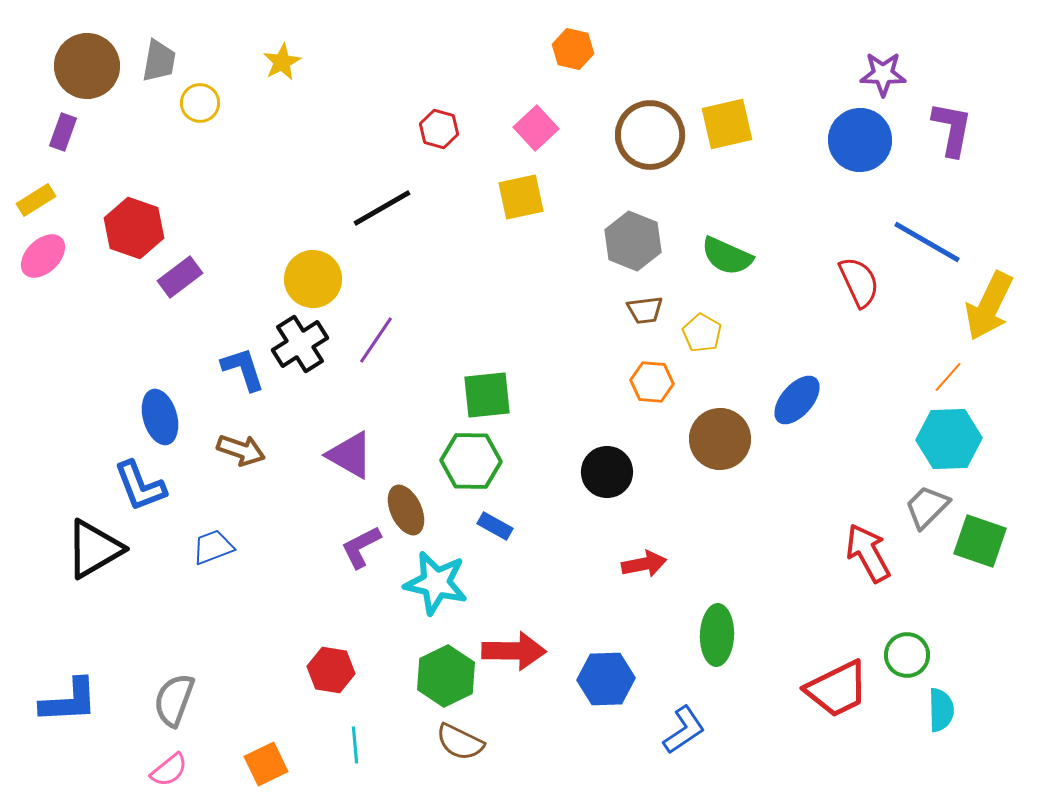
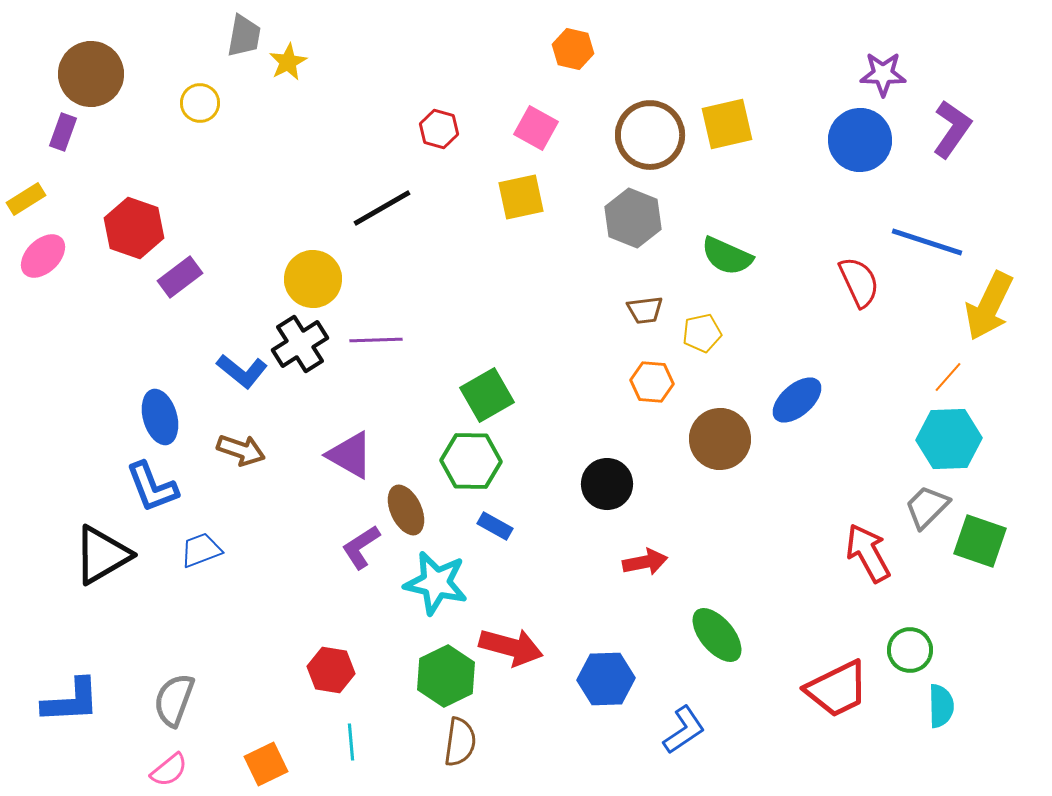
gray trapezoid at (159, 61): moved 85 px right, 25 px up
yellow star at (282, 62): moved 6 px right
brown circle at (87, 66): moved 4 px right, 8 px down
pink square at (536, 128): rotated 18 degrees counterclockwise
purple L-shape at (952, 129): rotated 24 degrees clockwise
yellow rectangle at (36, 200): moved 10 px left, 1 px up
gray hexagon at (633, 241): moved 23 px up
blue line at (927, 242): rotated 12 degrees counterclockwise
yellow pentagon at (702, 333): rotated 30 degrees clockwise
purple line at (376, 340): rotated 54 degrees clockwise
blue L-shape at (243, 369): moved 1 px left, 2 px down; rotated 147 degrees clockwise
green square at (487, 395): rotated 24 degrees counterclockwise
blue ellipse at (797, 400): rotated 8 degrees clockwise
black circle at (607, 472): moved 12 px down
blue L-shape at (140, 486): moved 12 px right, 1 px down
blue trapezoid at (213, 547): moved 12 px left, 3 px down
purple L-shape at (361, 547): rotated 6 degrees counterclockwise
black triangle at (94, 549): moved 8 px right, 6 px down
red arrow at (644, 564): moved 1 px right, 2 px up
green ellipse at (717, 635): rotated 42 degrees counterclockwise
red arrow at (514, 651): moved 3 px left, 4 px up; rotated 14 degrees clockwise
green circle at (907, 655): moved 3 px right, 5 px up
blue L-shape at (69, 701): moved 2 px right
cyan semicircle at (941, 710): moved 4 px up
brown semicircle at (460, 742): rotated 108 degrees counterclockwise
cyan line at (355, 745): moved 4 px left, 3 px up
